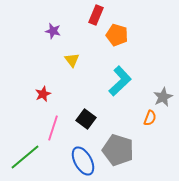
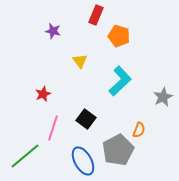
orange pentagon: moved 2 px right, 1 px down
yellow triangle: moved 8 px right, 1 px down
orange semicircle: moved 11 px left, 12 px down
gray pentagon: rotated 28 degrees clockwise
green line: moved 1 px up
